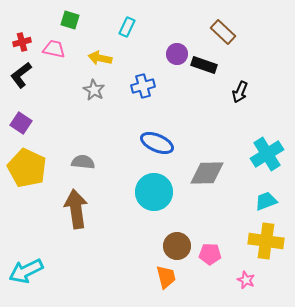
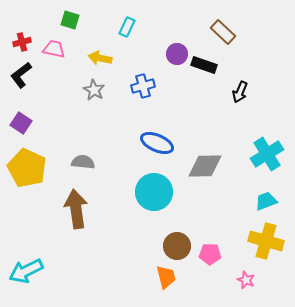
gray diamond: moved 2 px left, 7 px up
yellow cross: rotated 8 degrees clockwise
